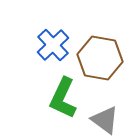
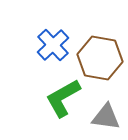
green L-shape: rotated 36 degrees clockwise
gray triangle: moved 1 px right, 3 px up; rotated 28 degrees counterclockwise
